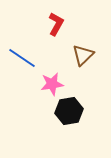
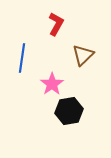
blue line: rotated 64 degrees clockwise
pink star: rotated 25 degrees counterclockwise
